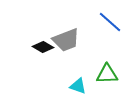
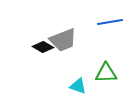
blue line: rotated 50 degrees counterclockwise
gray trapezoid: moved 3 px left
green triangle: moved 1 px left, 1 px up
